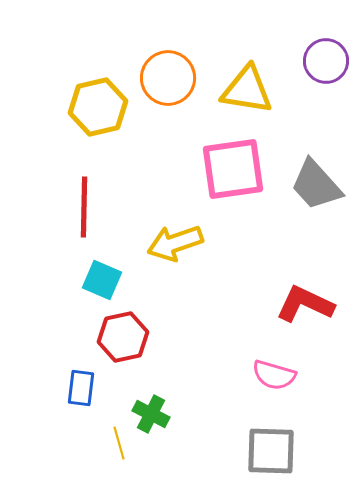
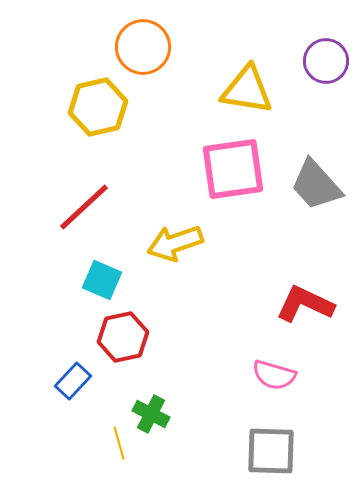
orange circle: moved 25 px left, 31 px up
red line: rotated 46 degrees clockwise
blue rectangle: moved 8 px left, 7 px up; rotated 36 degrees clockwise
